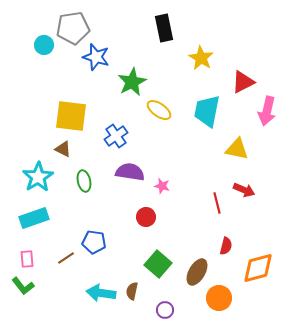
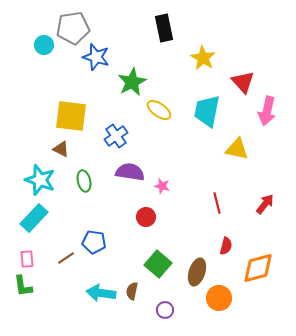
yellow star: moved 2 px right
red triangle: rotated 45 degrees counterclockwise
brown triangle: moved 2 px left
cyan star: moved 2 px right, 3 px down; rotated 20 degrees counterclockwise
red arrow: moved 21 px right, 14 px down; rotated 75 degrees counterclockwise
cyan rectangle: rotated 28 degrees counterclockwise
brown ellipse: rotated 12 degrees counterclockwise
green L-shape: rotated 30 degrees clockwise
